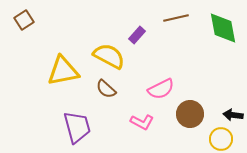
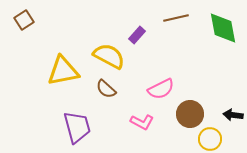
yellow circle: moved 11 px left
